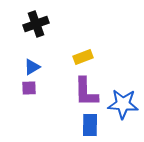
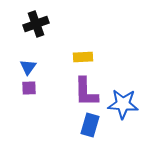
yellow rectangle: rotated 18 degrees clockwise
blue triangle: moved 4 px left; rotated 24 degrees counterclockwise
blue rectangle: rotated 15 degrees clockwise
